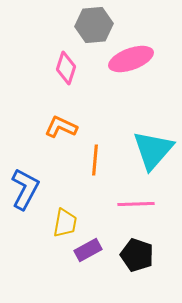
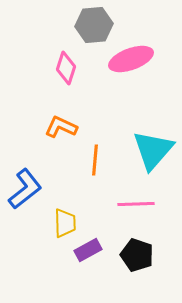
blue L-shape: rotated 24 degrees clockwise
yellow trapezoid: rotated 12 degrees counterclockwise
